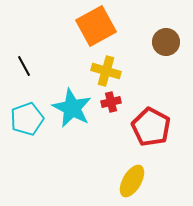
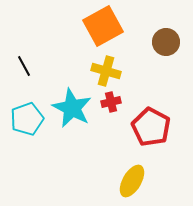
orange square: moved 7 px right
